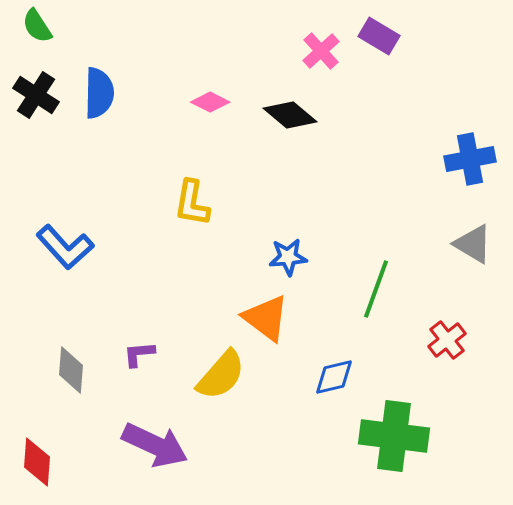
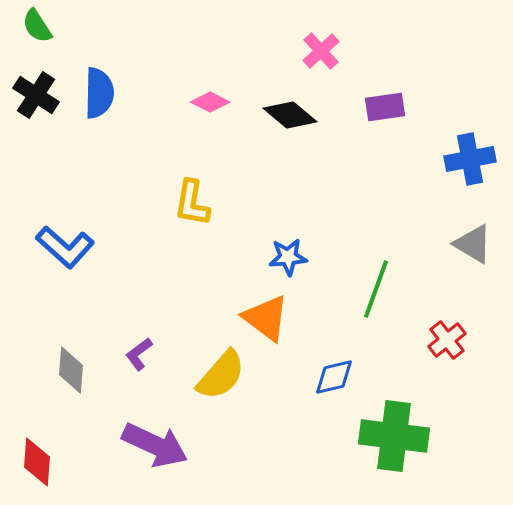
purple rectangle: moved 6 px right, 71 px down; rotated 39 degrees counterclockwise
blue L-shape: rotated 6 degrees counterclockwise
purple L-shape: rotated 32 degrees counterclockwise
